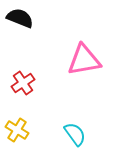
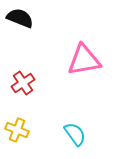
yellow cross: rotated 10 degrees counterclockwise
